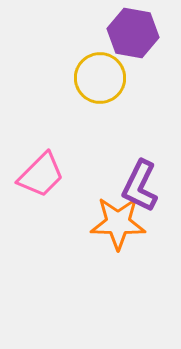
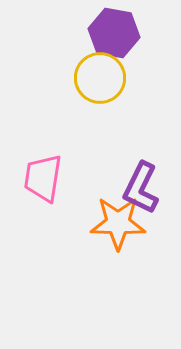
purple hexagon: moved 19 px left
pink trapezoid: moved 2 px right, 3 px down; rotated 144 degrees clockwise
purple L-shape: moved 1 px right, 2 px down
